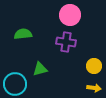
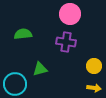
pink circle: moved 1 px up
